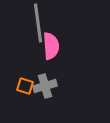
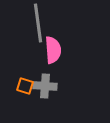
pink semicircle: moved 2 px right, 4 px down
gray cross: rotated 20 degrees clockwise
